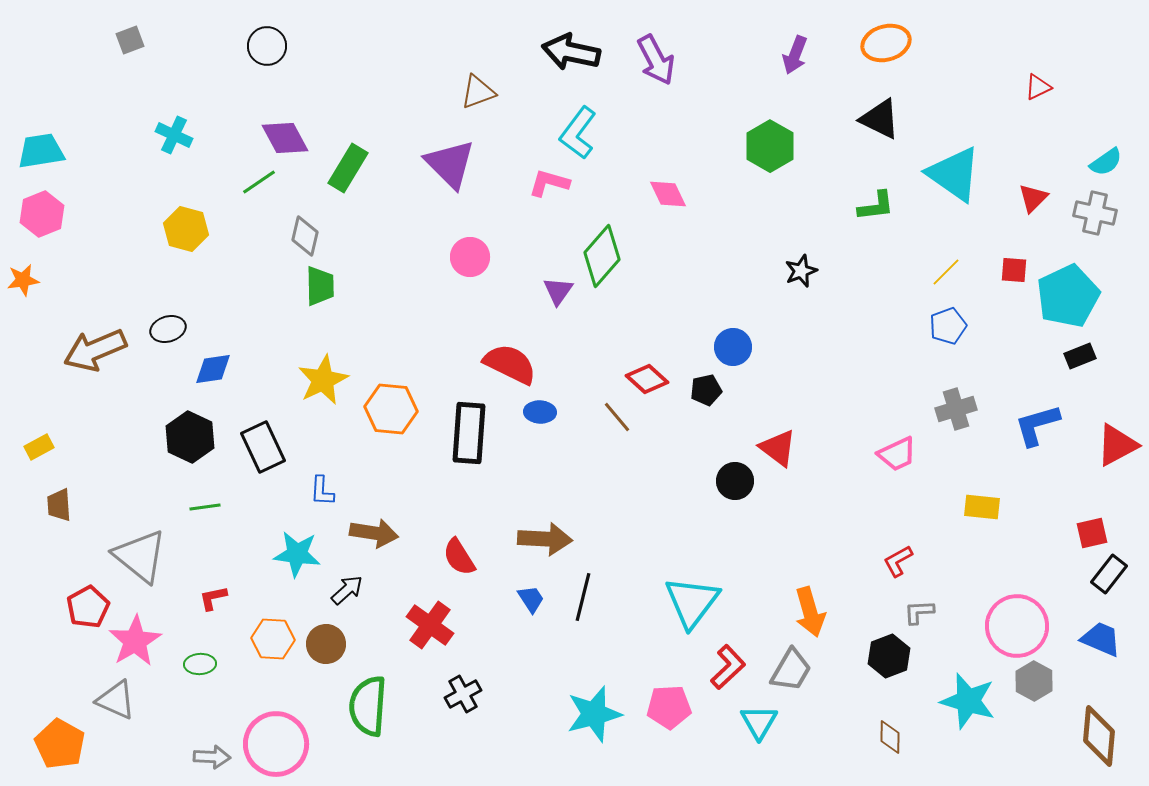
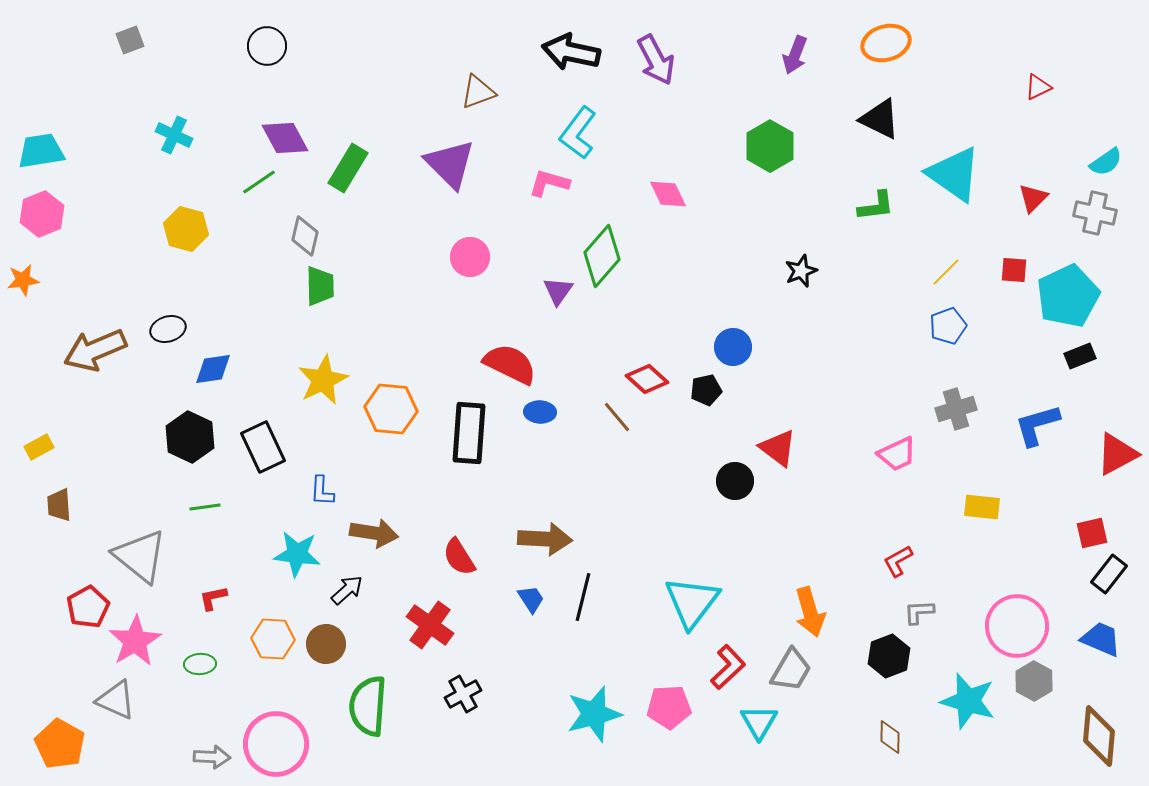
red triangle at (1117, 445): moved 9 px down
